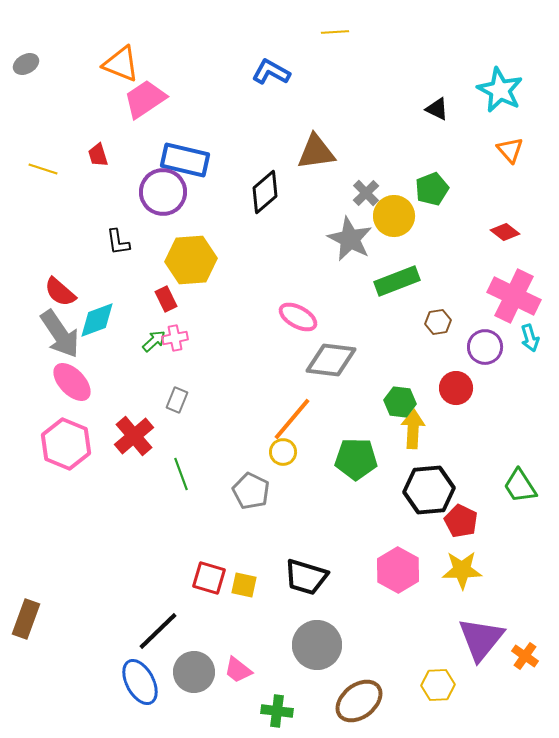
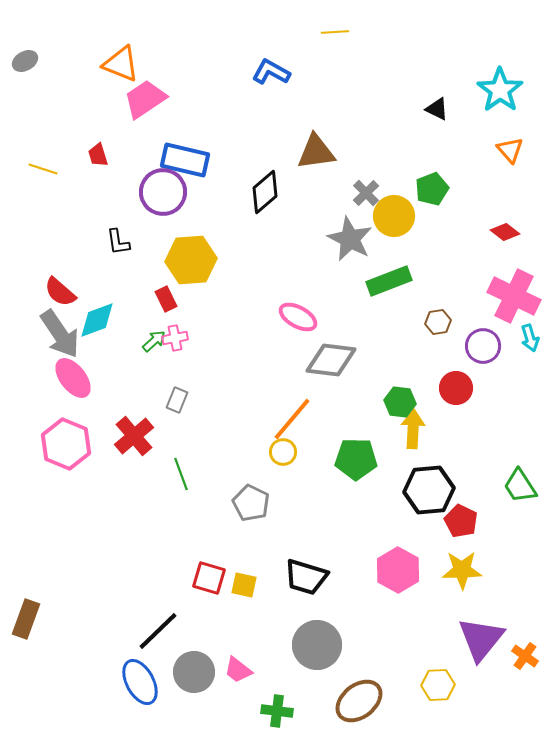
gray ellipse at (26, 64): moved 1 px left, 3 px up
cyan star at (500, 90): rotated 9 degrees clockwise
green rectangle at (397, 281): moved 8 px left
purple circle at (485, 347): moved 2 px left, 1 px up
pink ellipse at (72, 382): moved 1 px right, 4 px up; rotated 6 degrees clockwise
gray pentagon at (251, 491): moved 12 px down
